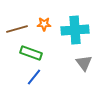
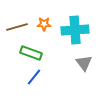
brown line: moved 2 px up
